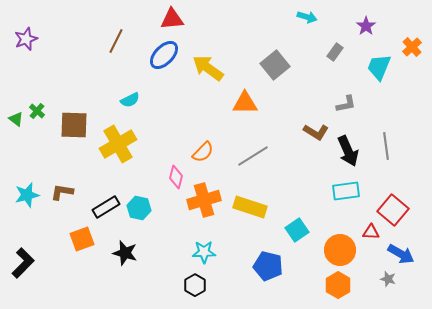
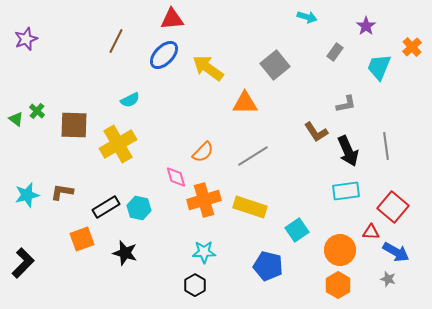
brown L-shape at (316, 132): rotated 25 degrees clockwise
pink diamond at (176, 177): rotated 30 degrees counterclockwise
red square at (393, 210): moved 3 px up
blue arrow at (401, 254): moved 5 px left, 2 px up
